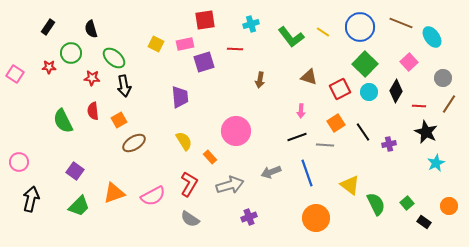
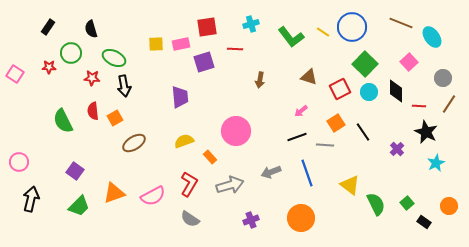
red square at (205, 20): moved 2 px right, 7 px down
blue circle at (360, 27): moved 8 px left
yellow square at (156, 44): rotated 28 degrees counterclockwise
pink rectangle at (185, 44): moved 4 px left
green ellipse at (114, 58): rotated 15 degrees counterclockwise
black diamond at (396, 91): rotated 30 degrees counterclockwise
pink arrow at (301, 111): rotated 48 degrees clockwise
orange square at (119, 120): moved 4 px left, 2 px up
yellow semicircle at (184, 141): rotated 78 degrees counterclockwise
purple cross at (389, 144): moved 8 px right, 5 px down; rotated 32 degrees counterclockwise
purple cross at (249, 217): moved 2 px right, 3 px down
orange circle at (316, 218): moved 15 px left
